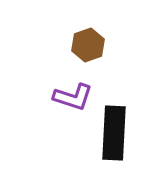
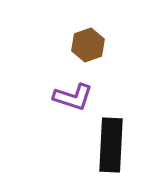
black rectangle: moved 3 px left, 12 px down
